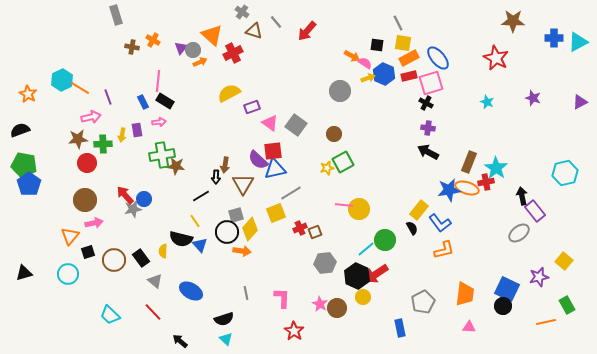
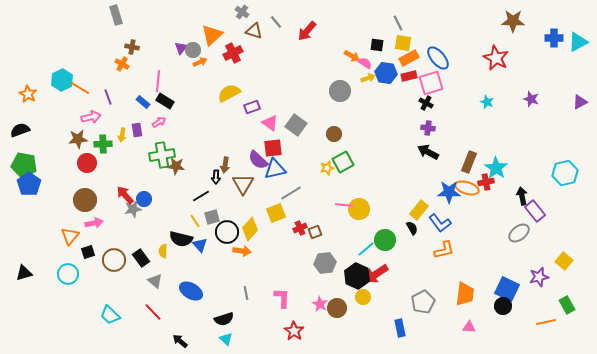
orange triangle at (212, 35): rotated 35 degrees clockwise
orange cross at (153, 40): moved 31 px left, 24 px down
blue hexagon at (384, 74): moved 2 px right, 1 px up; rotated 15 degrees counterclockwise
purple star at (533, 98): moved 2 px left, 1 px down
blue rectangle at (143, 102): rotated 24 degrees counterclockwise
pink arrow at (159, 122): rotated 24 degrees counterclockwise
red square at (273, 151): moved 3 px up
blue star at (449, 190): moved 2 px down; rotated 10 degrees clockwise
gray square at (236, 215): moved 24 px left, 2 px down
